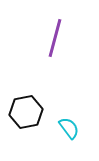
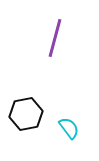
black hexagon: moved 2 px down
